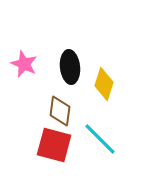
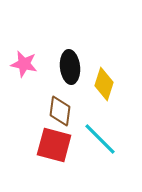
pink star: rotated 12 degrees counterclockwise
